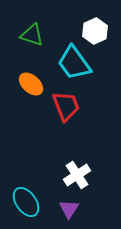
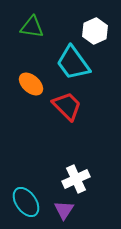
green triangle: moved 8 px up; rotated 10 degrees counterclockwise
cyan trapezoid: moved 1 px left
red trapezoid: moved 1 px right; rotated 24 degrees counterclockwise
white cross: moved 1 px left, 4 px down; rotated 8 degrees clockwise
purple triangle: moved 5 px left, 1 px down
